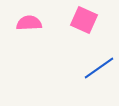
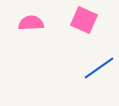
pink semicircle: moved 2 px right
